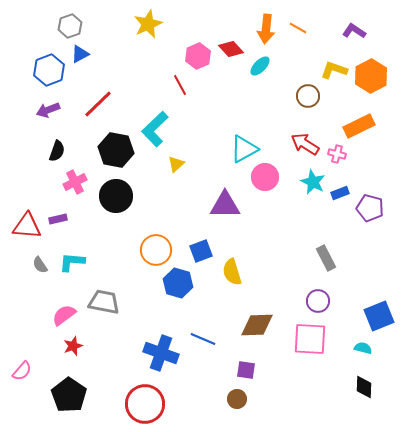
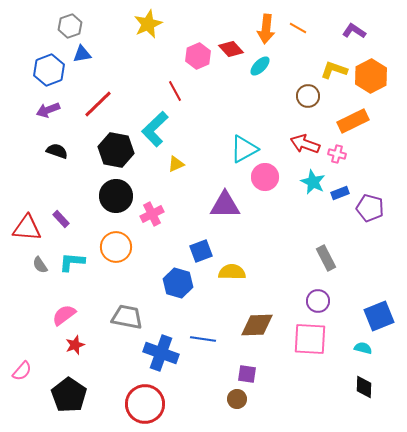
blue triangle at (80, 54): moved 2 px right; rotated 18 degrees clockwise
red line at (180, 85): moved 5 px left, 6 px down
orange rectangle at (359, 126): moved 6 px left, 5 px up
red arrow at (305, 144): rotated 12 degrees counterclockwise
black semicircle at (57, 151): rotated 90 degrees counterclockwise
yellow triangle at (176, 164): rotated 18 degrees clockwise
pink cross at (75, 182): moved 77 px right, 32 px down
purple rectangle at (58, 219): moved 3 px right; rotated 60 degrees clockwise
red triangle at (27, 226): moved 2 px down
orange circle at (156, 250): moved 40 px left, 3 px up
yellow semicircle at (232, 272): rotated 108 degrees clockwise
gray trapezoid at (104, 302): moved 23 px right, 15 px down
blue line at (203, 339): rotated 15 degrees counterclockwise
red star at (73, 346): moved 2 px right, 1 px up
purple square at (246, 370): moved 1 px right, 4 px down
